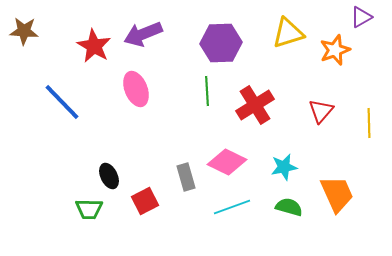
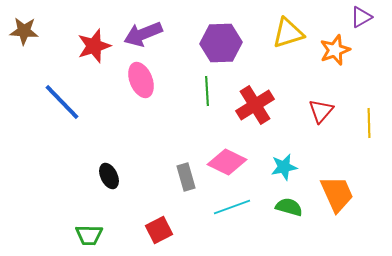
red star: rotated 24 degrees clockwise
pink ellipse: moved 5 px right, 9 px up
red square: moved 14 px right, 29 px down
green trapezoid: moved 26 px down
